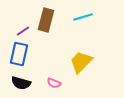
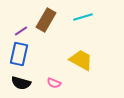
brown rectangle: rotated 15 degrees clockwise
purple line: moved 2 px left
yellow trapezoid: moved 2 px up; rotated 75 degrees clockwise
